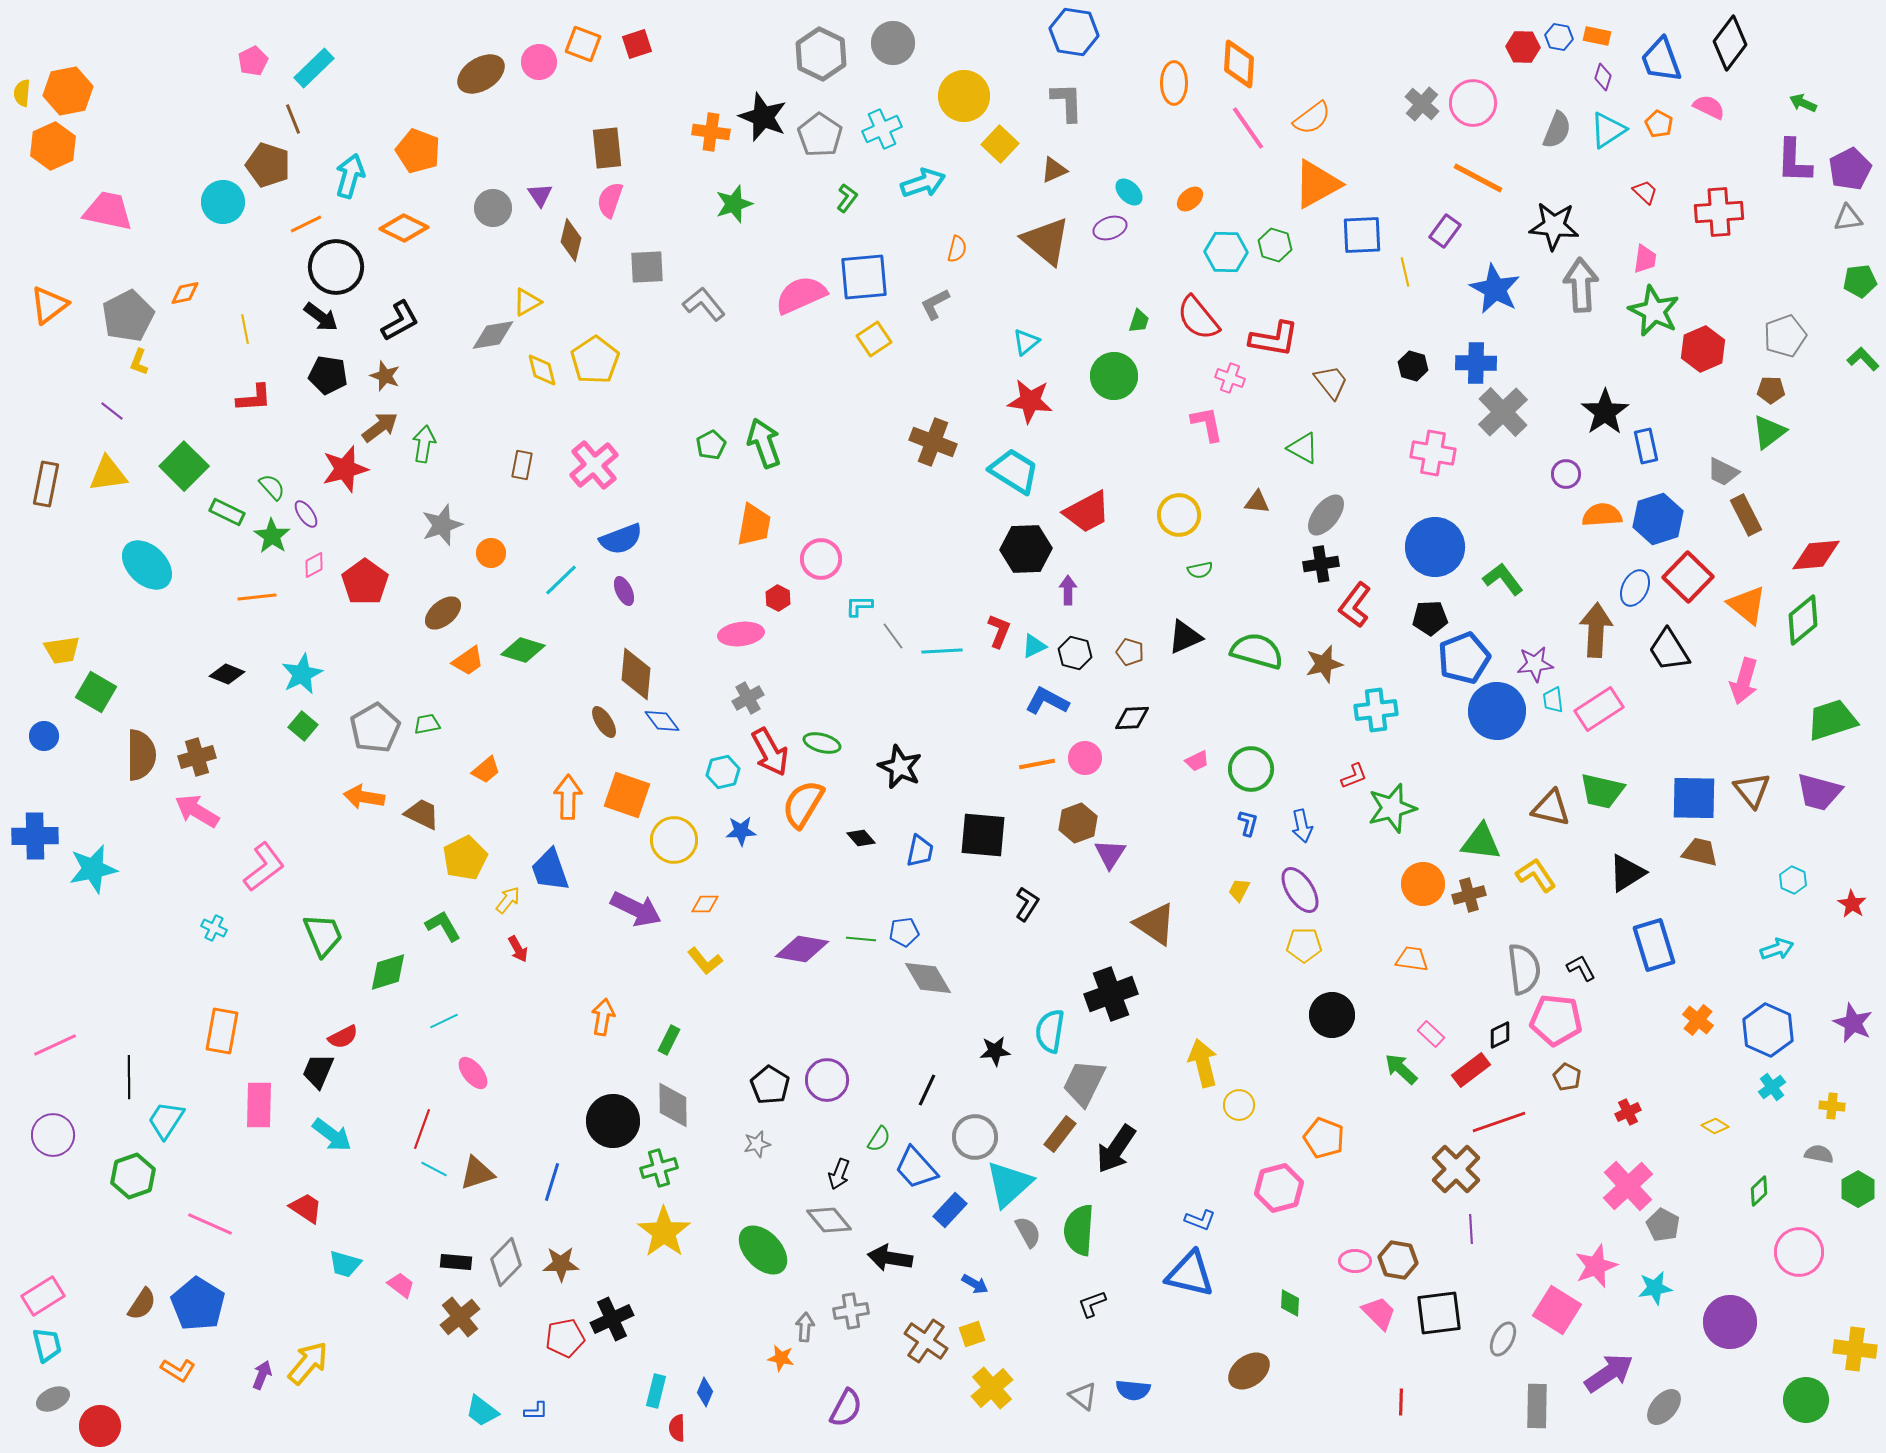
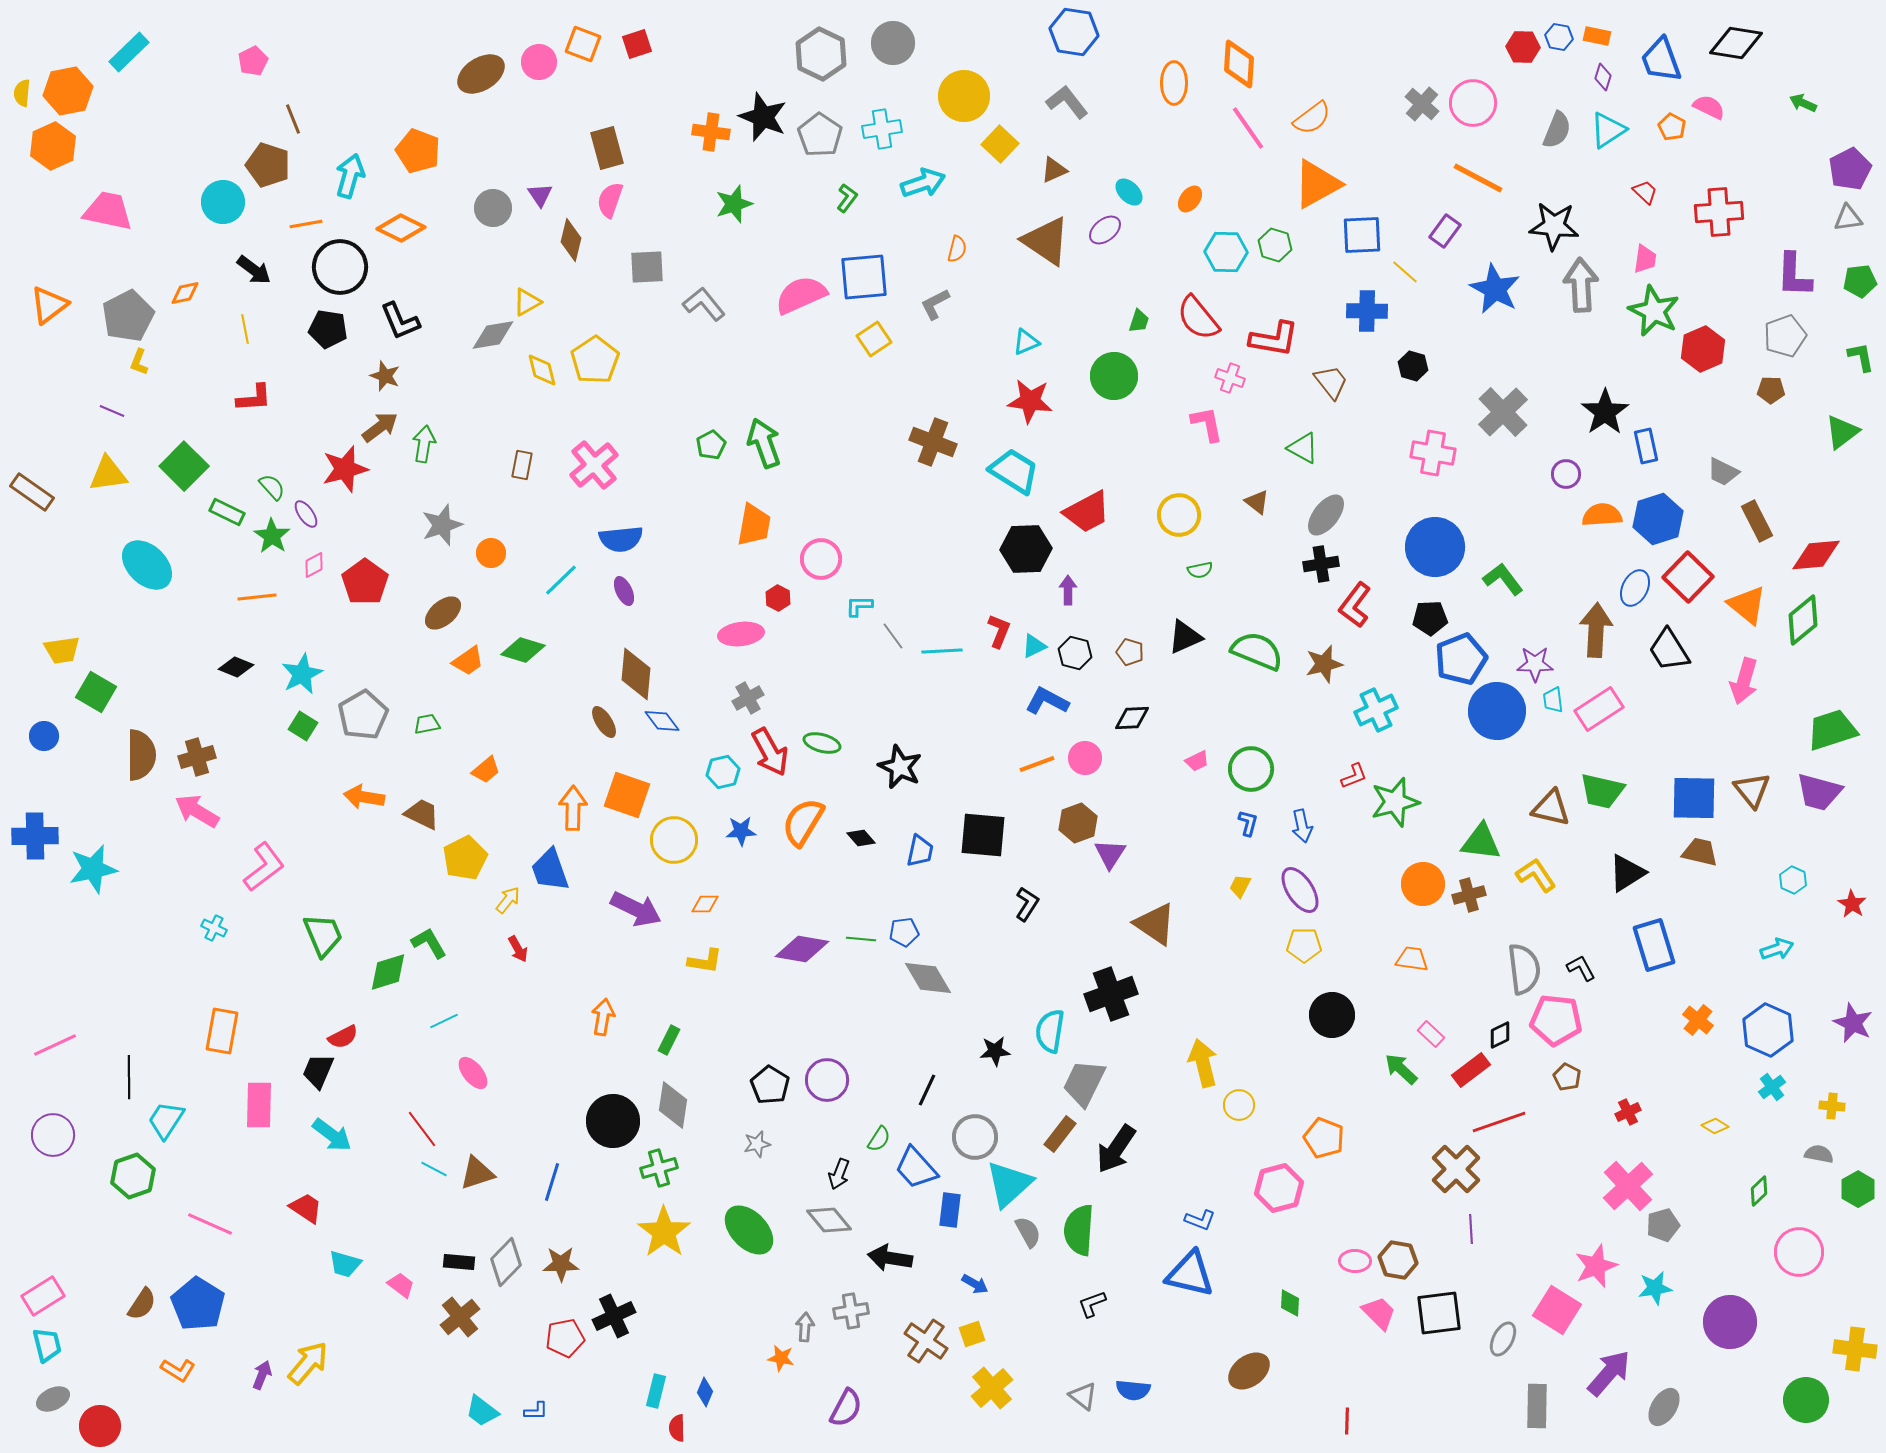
black diamond at (1730, 43): moved 6 px right; rotated 62 degrees clockwise
cyan rectangle at (314, 68): moved 185 px left, 16 px up
gray L-shape at (1067, 102): rotated 36 degrees counterclockwise
orange pentagon at (1659, 124): moved 13 px right, 3 px down
cyan cross at (882, 129): rotated 15 degrees clockwise
brown rectangle at (607, 148): rotated 9 degrees counterclockwise
purple L-shape at (1794, 161): moved 114 px down
orange ellipse at (1190, 199): rotated 12 degrees counterclockwise
orange line at (306, 224): rotated 16 degrees clockwise
orange diamond at (404, 228): moved 3 px left
purple ellipse at (1110, 228): moved 5 px left, 2 px down; rotated 20 degrees counterclockwise
brown triangle at (1046, 241): rotated 6 degrees counterclockwise
black circle at (336, 267): moved 4 px right
yellow line at (1405, 272): rotated 36 degrees counterclockwise
black arrow at (321, 317): moved 67 px left, 47 px up
black L-shape at (400, 321): rotated 96 degrees clockwise
cyan triangle at (1026, 342): rotated 16 degrees clockwise
green L-shape at (1863, 359): moved 2 px left, 2 px up; rotated 32 degrees clockwise
blue cross at (1476, 363): moved 109 px left, 52 px up
black pentagon at (328, 375): moved 46 px up
purple line at (112, 411): rotated 15 degrees counterclockwise
green triangle at (1769, 432): moved 73 px right
brown rectangle at (46, 484): moved 14 px left, 8 px down; rotated 66 degrees counterclockwise
brown triangle at (1257, 502): rotated 32 degrees clockwise
brown rectangle at (1746, 515): moved 11 px right, 6 px down
blue semicircle at (621, 539): rotated 15 degrees clockwise
green semicircle at (1257, 651): rotated 6 degrees clockwise
blue pentagon at (1464, 658): moved 3 px left, 1 px down
purple star at (1535, 664): rotated 6 degrees clockwise
black diamond at (227, 674): moved 9 px right, 7 px up
cyan cross at (1376, 710): rotated 18 degrees counterclockwise
green trapezoid at (1832, 720): moved 10 px down
green square at (303, 726): rotated 8 degrees counterclockwise
gray pentagon at (375, 728): moved 12 px left, 13 px up
orange line at (1037, 764): rotated 9 degrees counterclockwise
orange arrow at (568, 797): moved 5 px right, 11 px down
orange semicircle at (803, 804): moved 18 px down
green star at (1392, 808): moved 3 px right, 6 px up
yellow trapezoid at (1239, 890): moved 1 px right, 4 px up
green L-shape at (443, 926): moved 14 px left, 17 px down
yellow L-shape at (705, 961): rotated 42 degrees counterclockwise
gray diamond at (673, 1105): rotated 9 degrees clockwise
red line at (422, 1129): rotated 57 degrees counterclockwise
blue rectangle at (950, 1210): rotated 36 degrees counterclockwise
gray pentagon at (1663, 1225): rotated 28 degrees clockwise
green ellipse at (763, 1250): moved 14 px left, 20 px up
black rectangle at (456, 1262): moved 3 px right
black cross at (612, 1319): moved 2 px right, 3 px up
purple arrow at (1609, 1373): rotated 15 degrees counterclockwise
red line at (1401, 1402): moved 54 px left, 19 px down
gray ellipse at (1664, 1407): rotated 9 degrees counterclockwise
